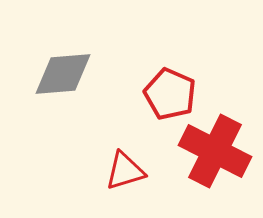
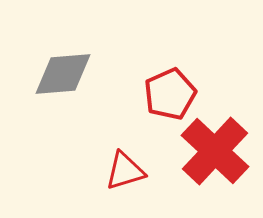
red pentagon: rotated 24 degrees clockwise
red cross: rotated 16 degrees clockwise
